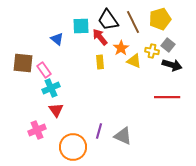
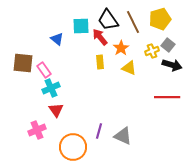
yellow cross: rotated 32 degrees counterclockwise
yellow triangle: moved 5 px left, 7 px down
